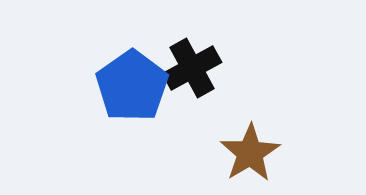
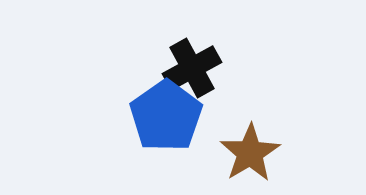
blue pentagon: moved 34 px right, 30 px down
